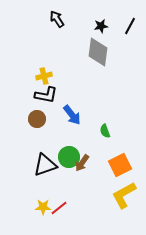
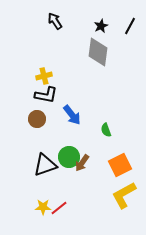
black arrow: moved 2 px left, 2 px down
black star: rotated 16 degrees counterclockwise
green semicircle: moved 1 px right, 1 px up
